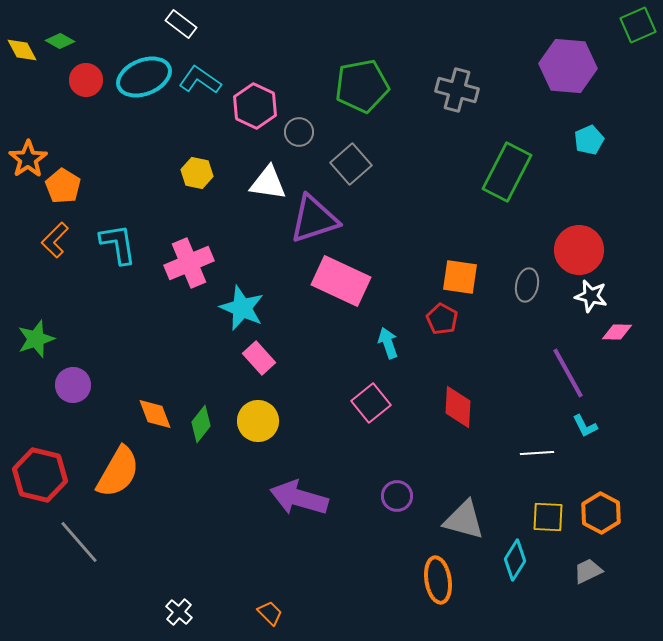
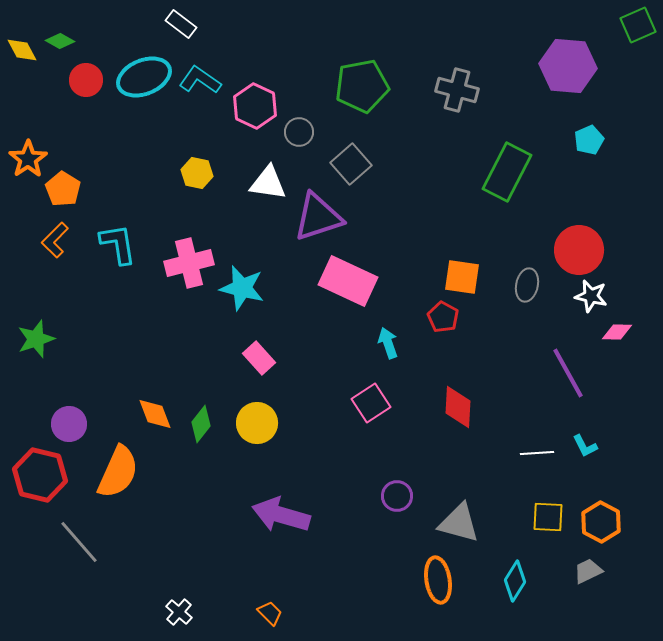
orange pentagon at (63, 186): moved 3 px down
purple triangle at (314, 219): moved 4 px right, 2 px up
pink cross at (189, 263): rotated 9 degrees clockwise
orange square at (460, 277): moved 2 px right
pink rectangle at (341, 281): moved 7 px right
cyan star at (242, 308): moved 20 px up; rotated 9 degrees counterclockwise
red pentagon at (442, 319): moved 1 px right, 2 px up
purple circle at (73, 385): moved 4 px left, 39 px down
pink square at (371, 403): rotated 6 degrees clockwise
yellow circle at (258, 421): moved 1 px left, 2 px down
cyan L-shape at (585, 426): moved 20 px down
orange semicircle at (118, 472): rotated 6 degrees counterclockwise
purple arrow at (299, 498): moved 18 px left, 17 px down
orange hexagon at (601, 513): moved 9 px down
gray triangle at (464, 520): moved 5 px left, 3 px down
cyan diamond at (515, 560): moved 21 px down
